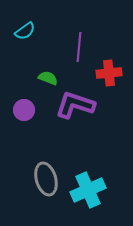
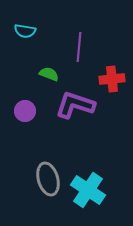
cyan semicircle: rotated 45 degrees clockwise
red cross: moved 3 px right, 6 px down
green semicircle: moved 1 px right, 4 px up
purple circle: moved 1 px right, 1 px down
gray ellipse: moved 2 px right
cyan cross: rotated 32 degrees counterclockwise
